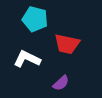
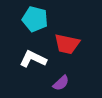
white L-shape: moved 6 px right
